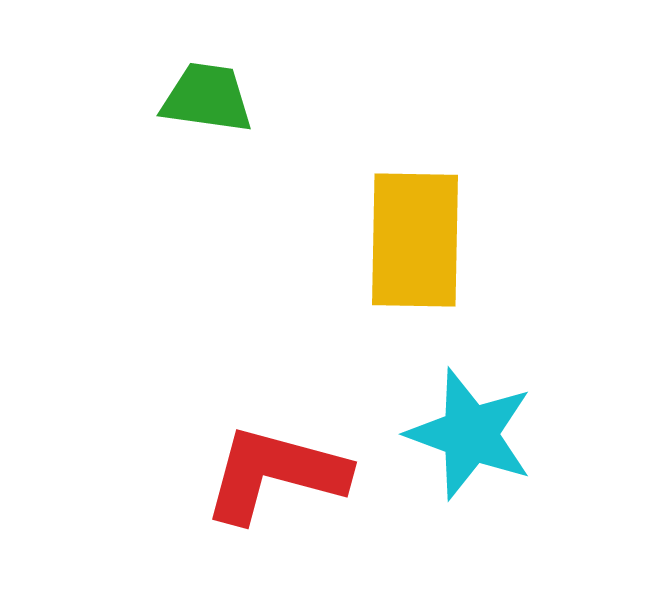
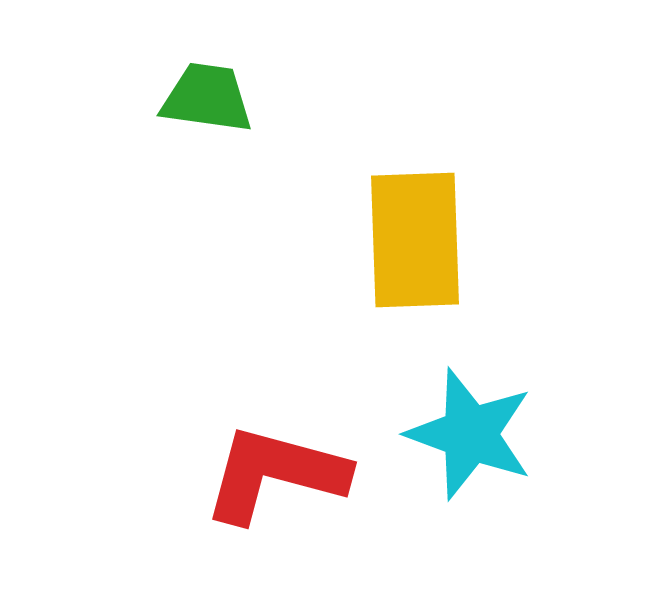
yellow rectangle: rotated 3 degrees counterclockwise
